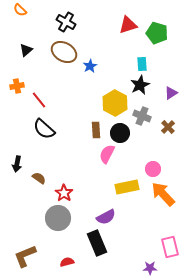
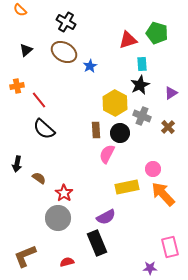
red triangle: moved 15 px down
